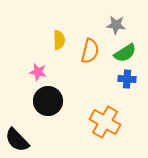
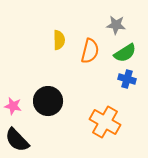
pink star: moved 25 px left, 34 px down
blue cross: rotated 12 degrees clockwise
